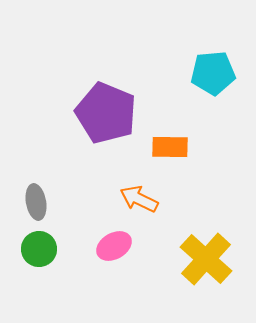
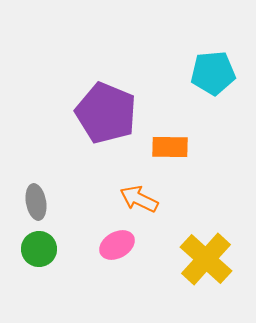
pink ellipse: moved 3 px right, 1 px up
